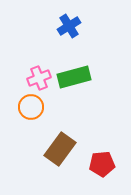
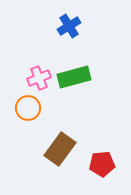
orange circle: moved 3 px left, 1 px down
